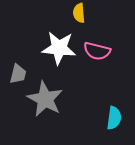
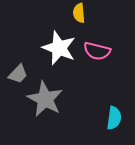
white star: rotated 16 degrees clockwise
gray trapezoid: rotated 30 degrees clockwise
